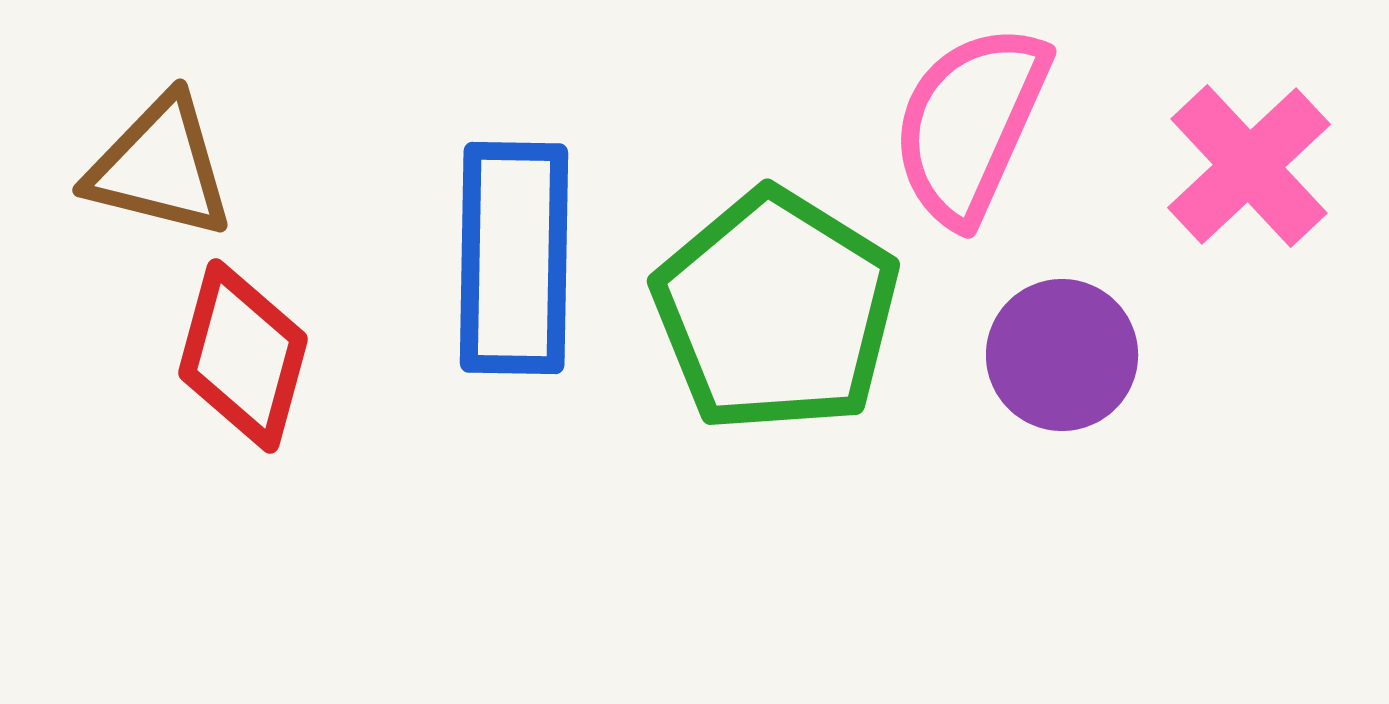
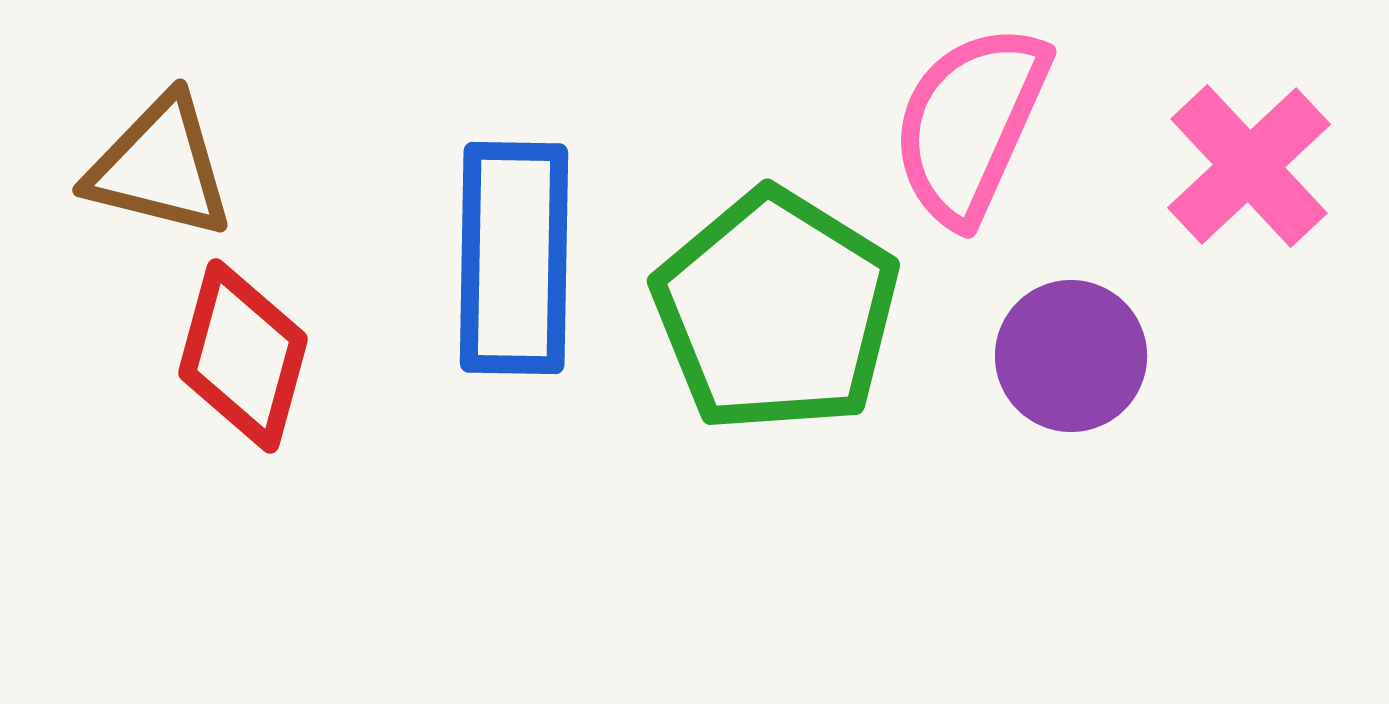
purple circle: moved 9 px right, 1 px down
